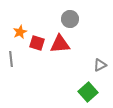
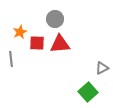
gray circle: moved 15 px left
red square: rotated 14 degrees counterclockwise
gray triangle: moved 2 px right, 3 px down
